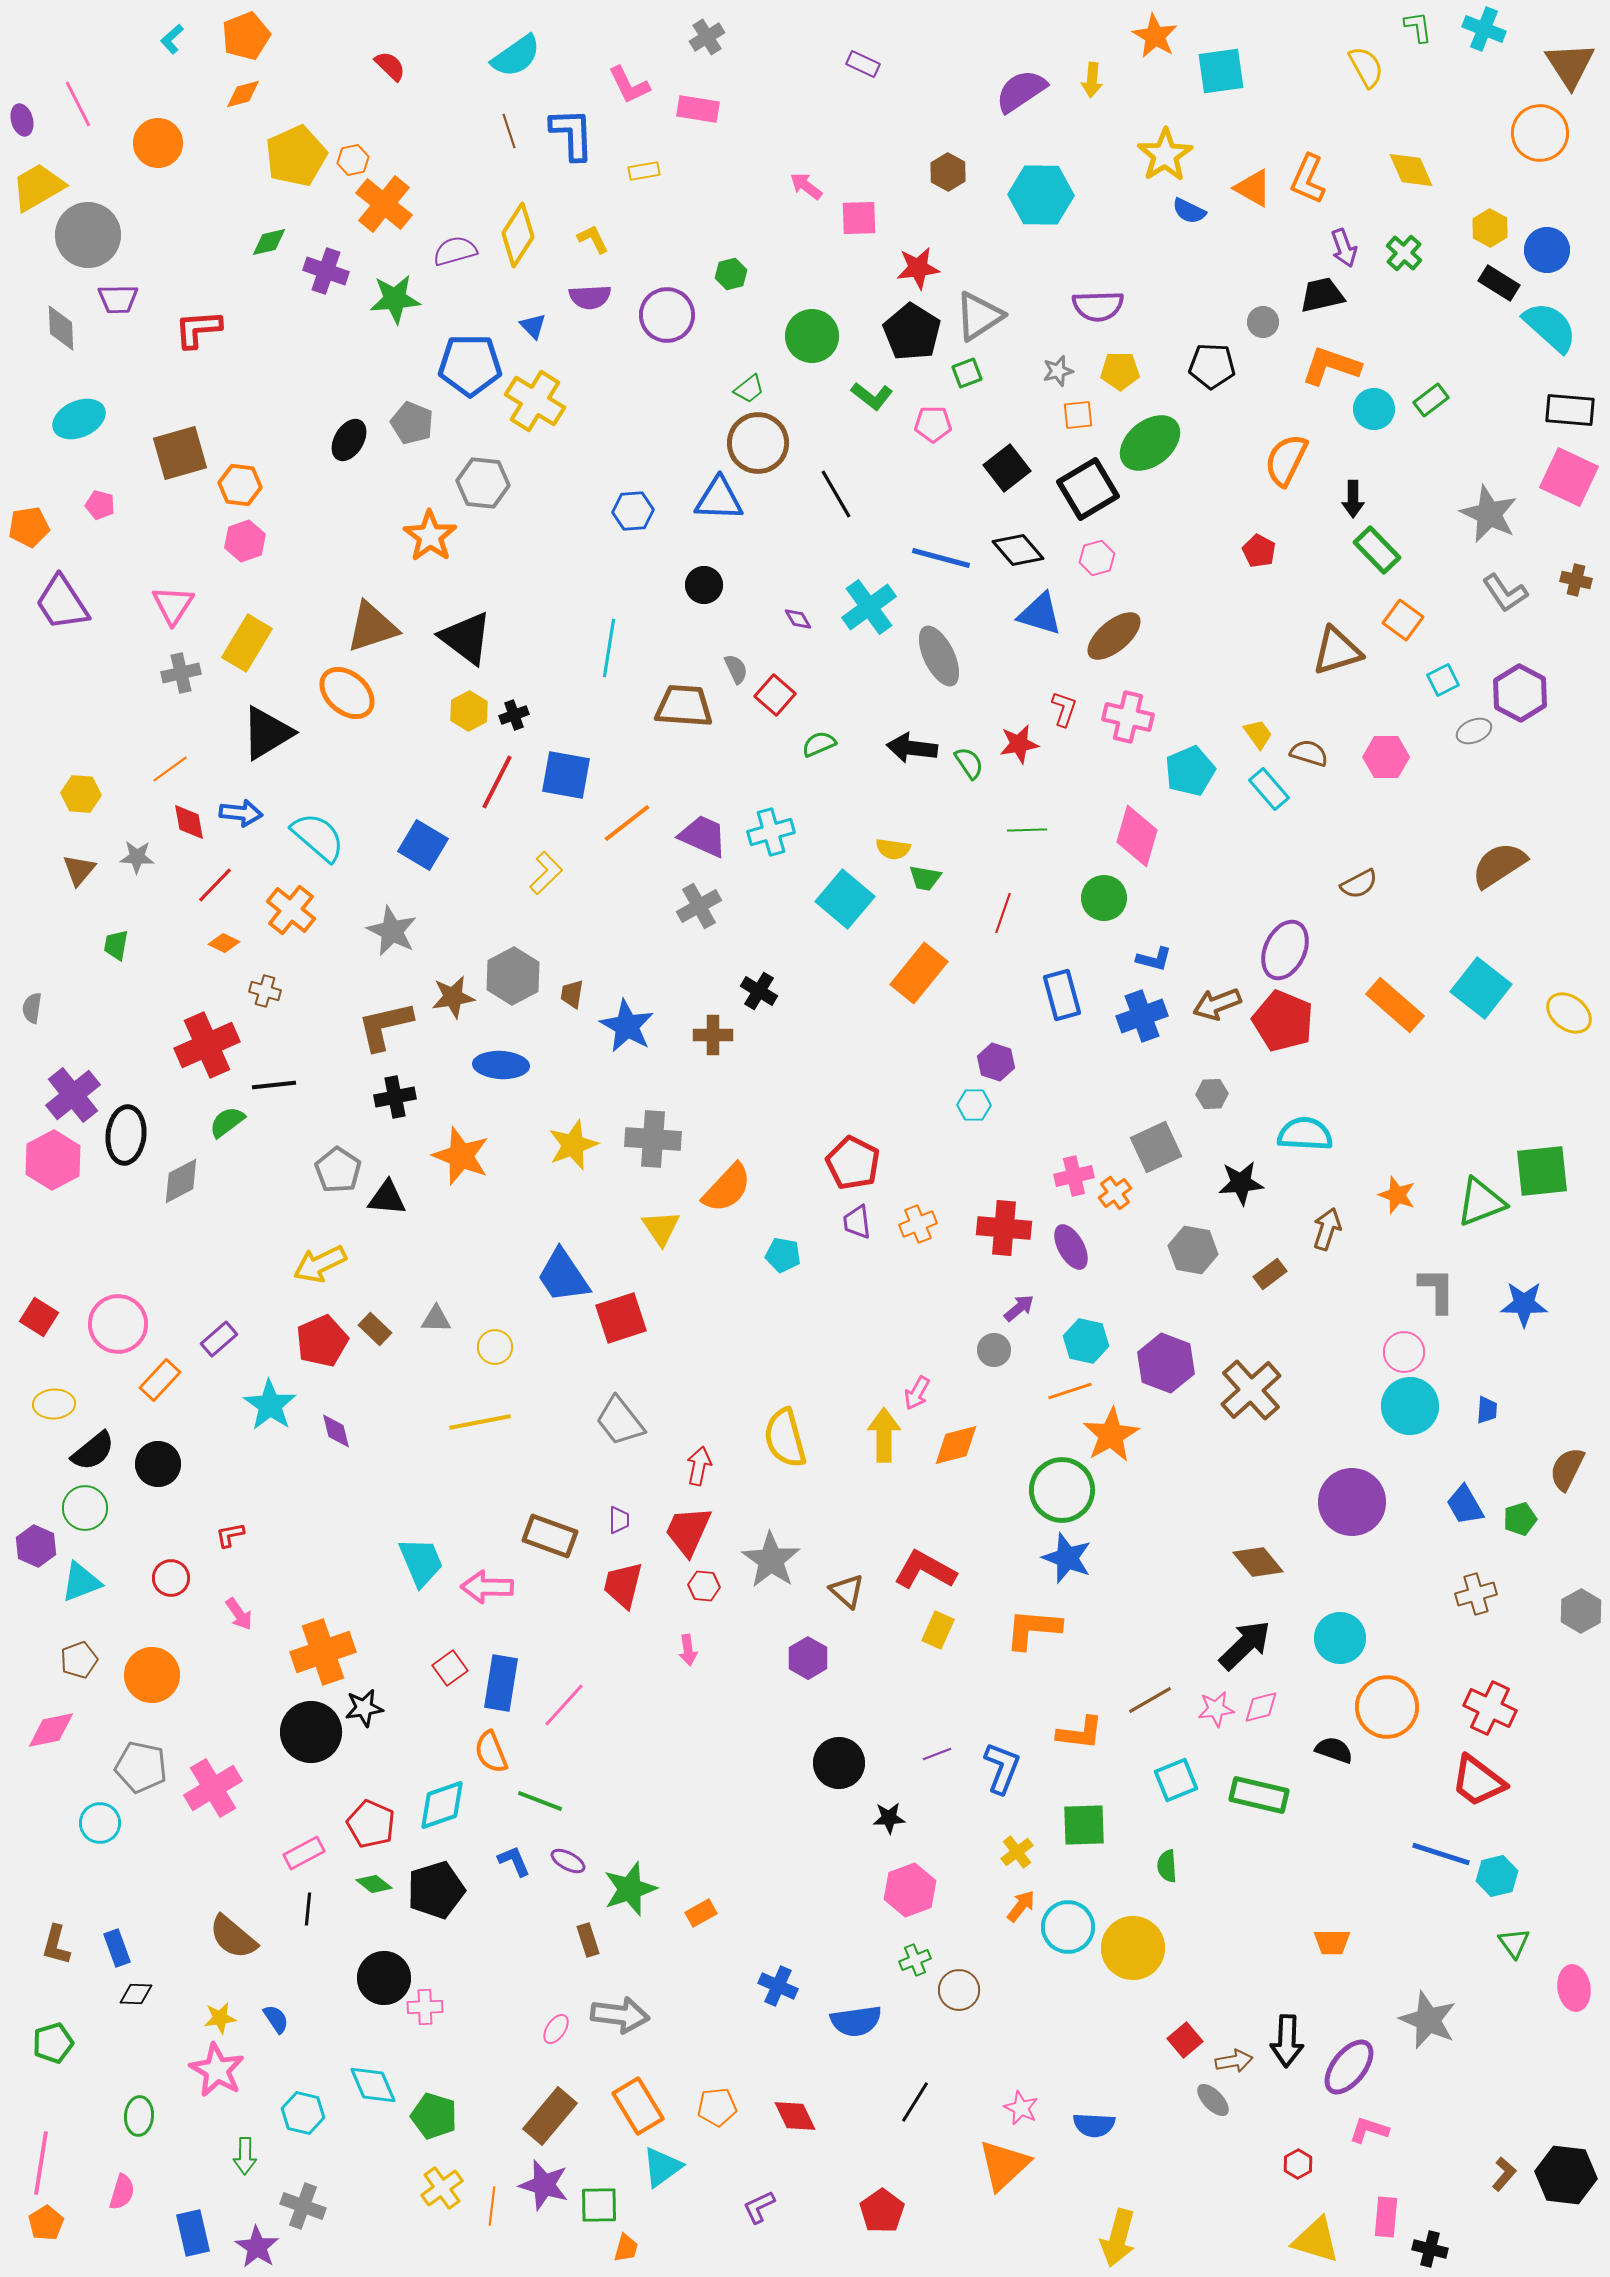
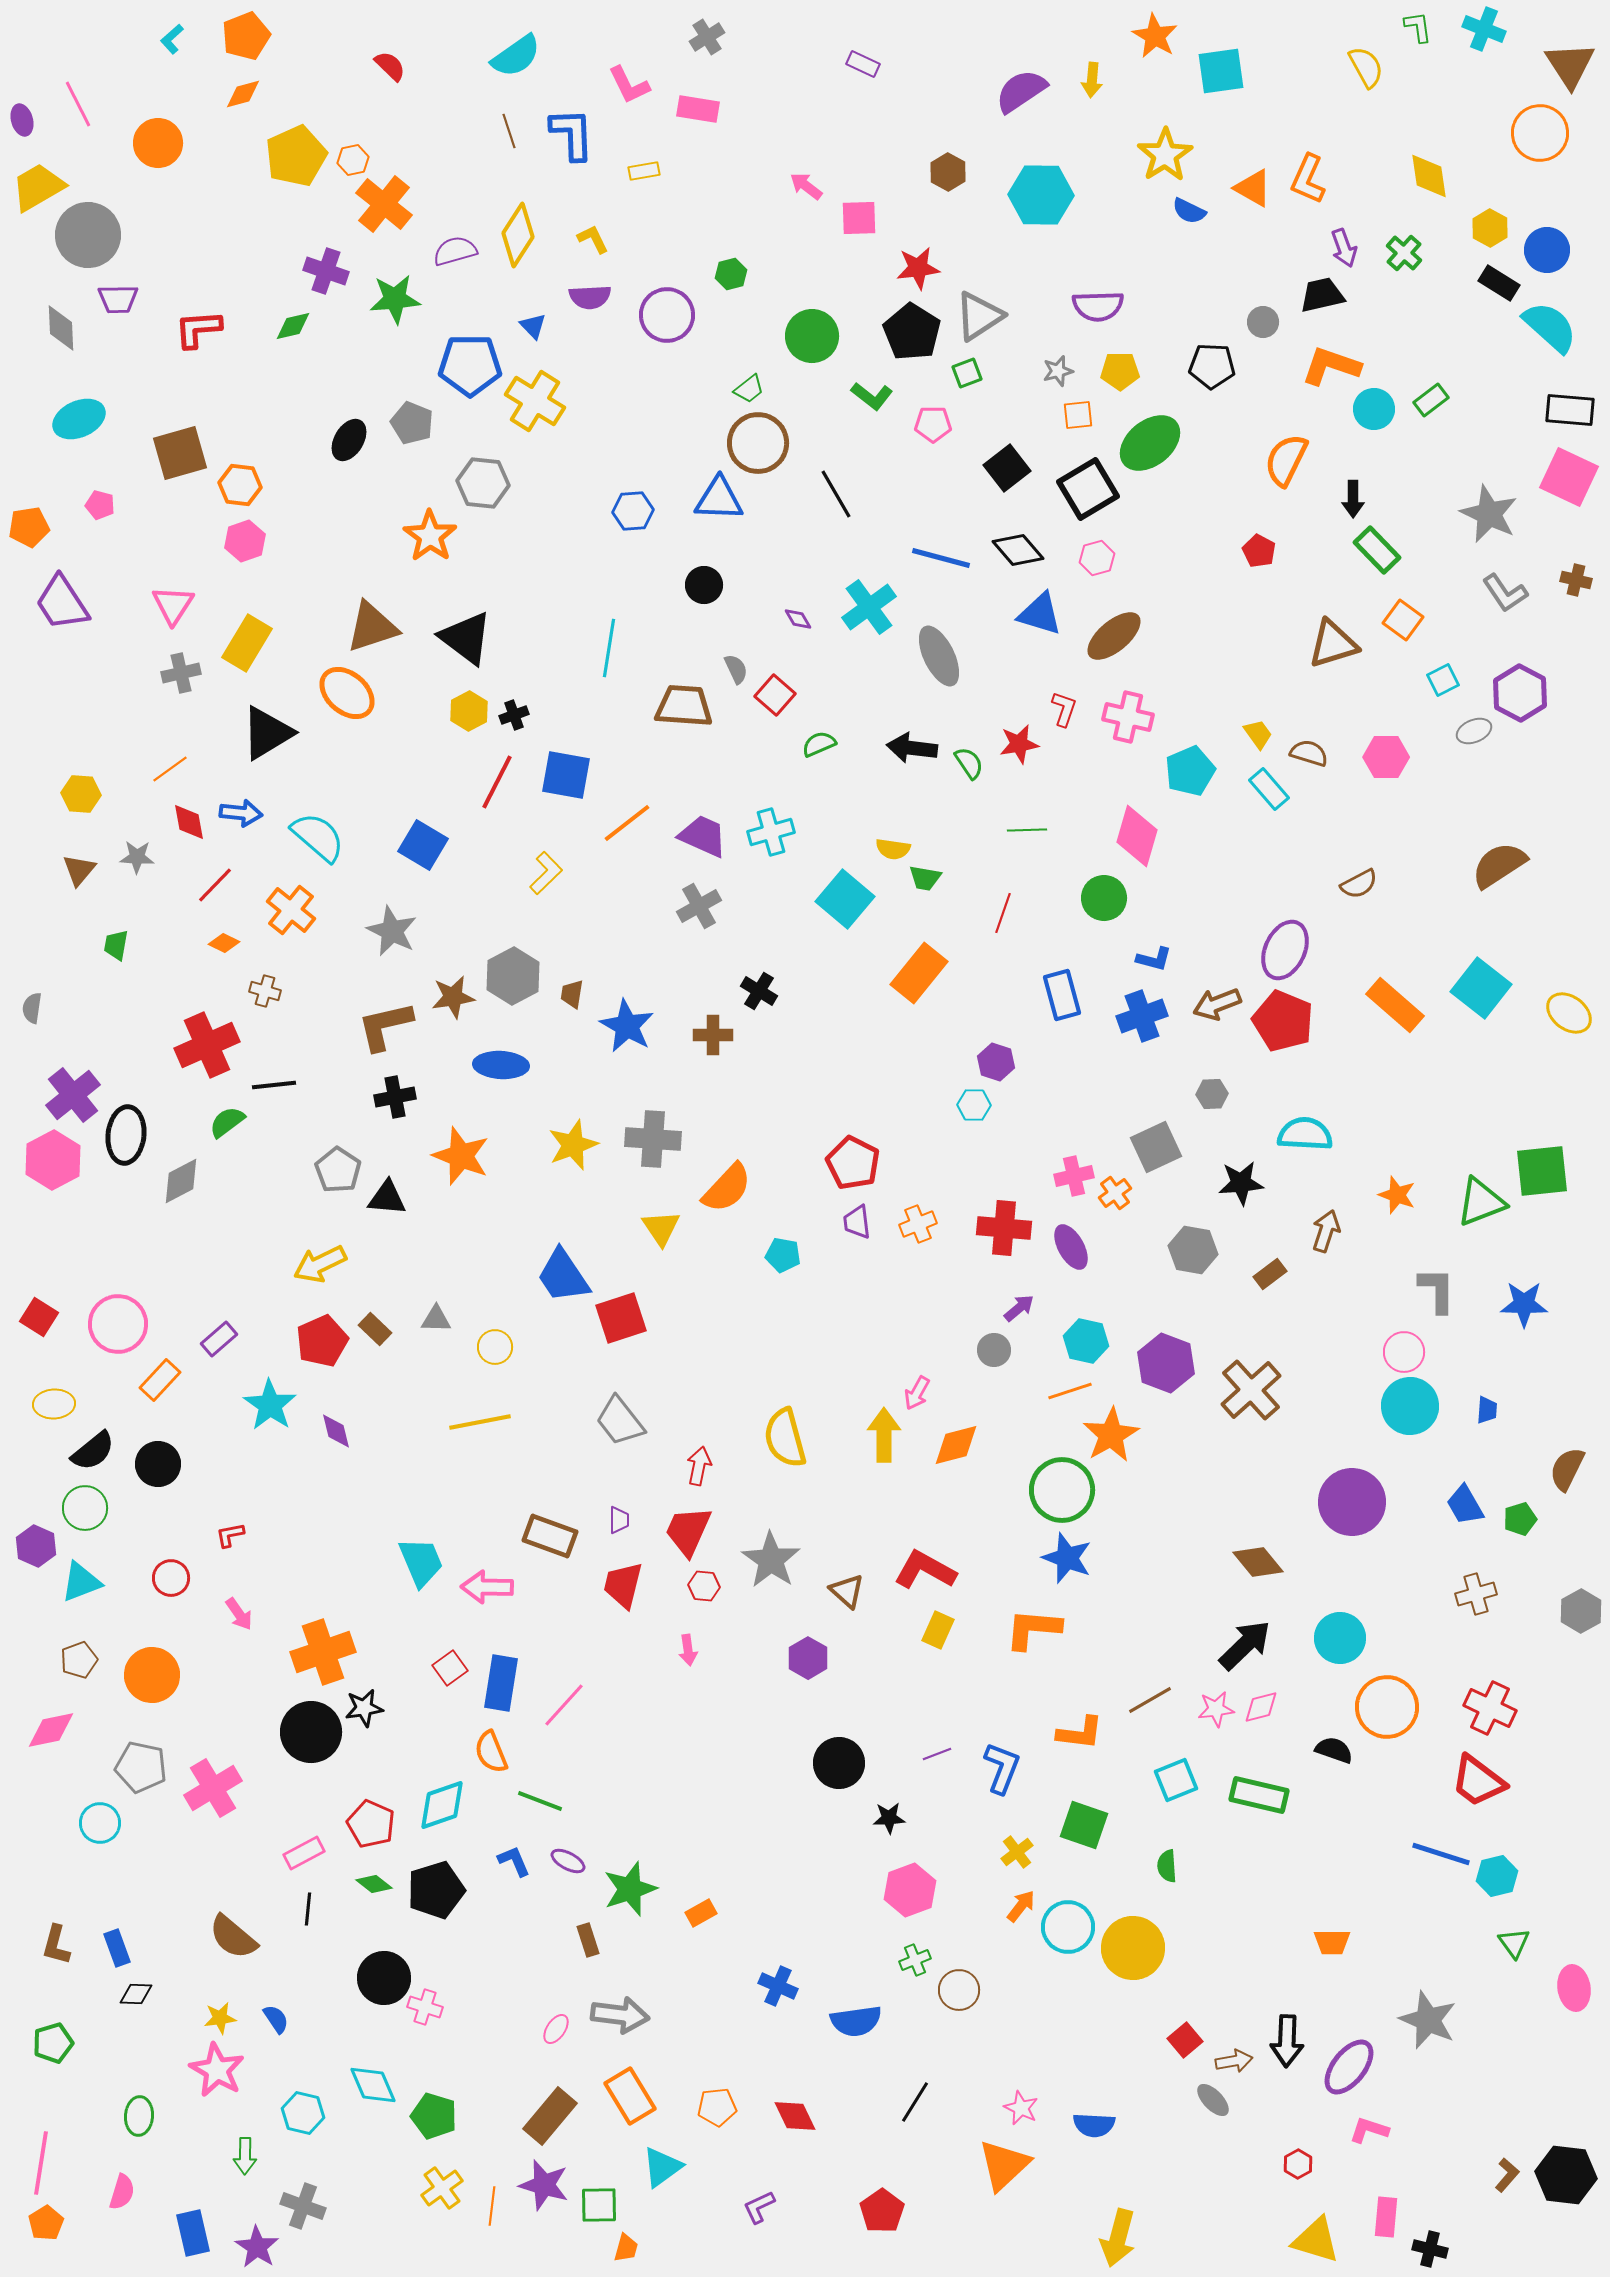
yellow diamond at (1411, 170): moved 18 px right, 6 px down; rotated 15 degrees clockwise
green diamond at (269, 242): moved 24 px right, 84 px down
brown triangle at (1337, 651): moved 4 px left, 7 px up
brown arrow at (1327, 1229): moved 1 px left, 2 px down
green square at (1084, 1825): rotated 21 degrees clockwise
pink cross at (425, 2007): rotated 20 degrees clockwise
orange rectangle at (638, 2106): moved 8 px left, 10 px up
brown L-shape at (1504, 2174): moved 3 px right, 1 px down
